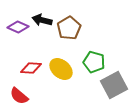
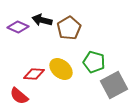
red diamond: moved 3 px right, 6 px down
